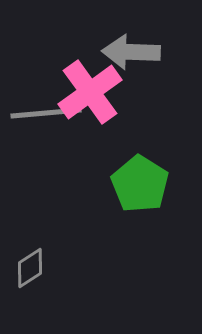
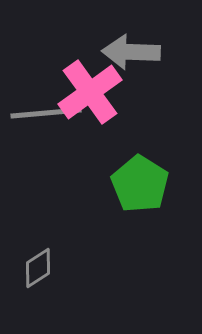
gray diamond: moved 8 px right
